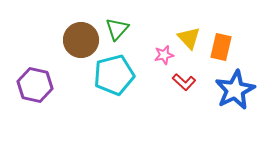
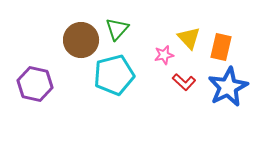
purple hexagon: moved 1 px up
blue star: moved 7 px left, 3 px up
